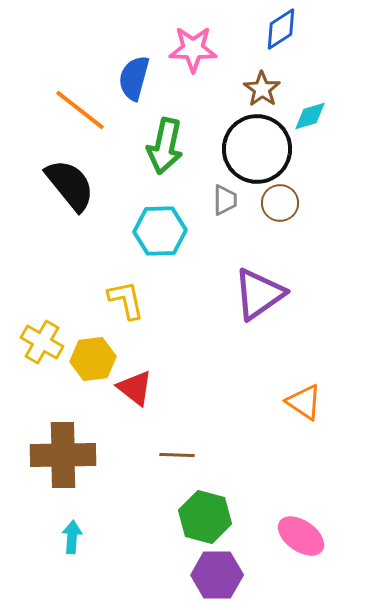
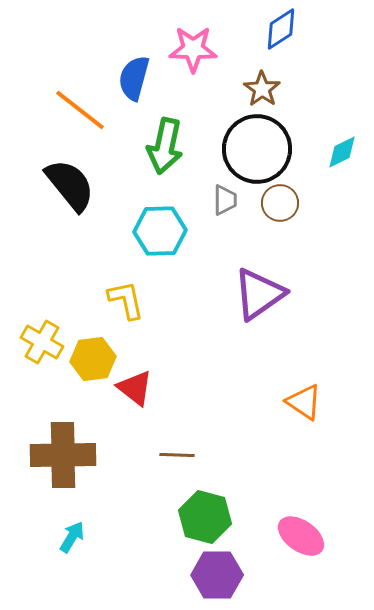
cyan diamond: moved 32 px right, 36 px down; rotated 9 degrees counterclockwise
cyan arrow: rotated 28 degrees clockwise
